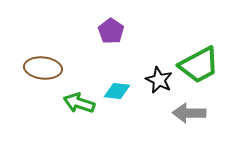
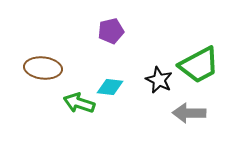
purple pentagon: rotated 25 degrees clockwise
cyan diamond: moved 7 px left, 4 px up
